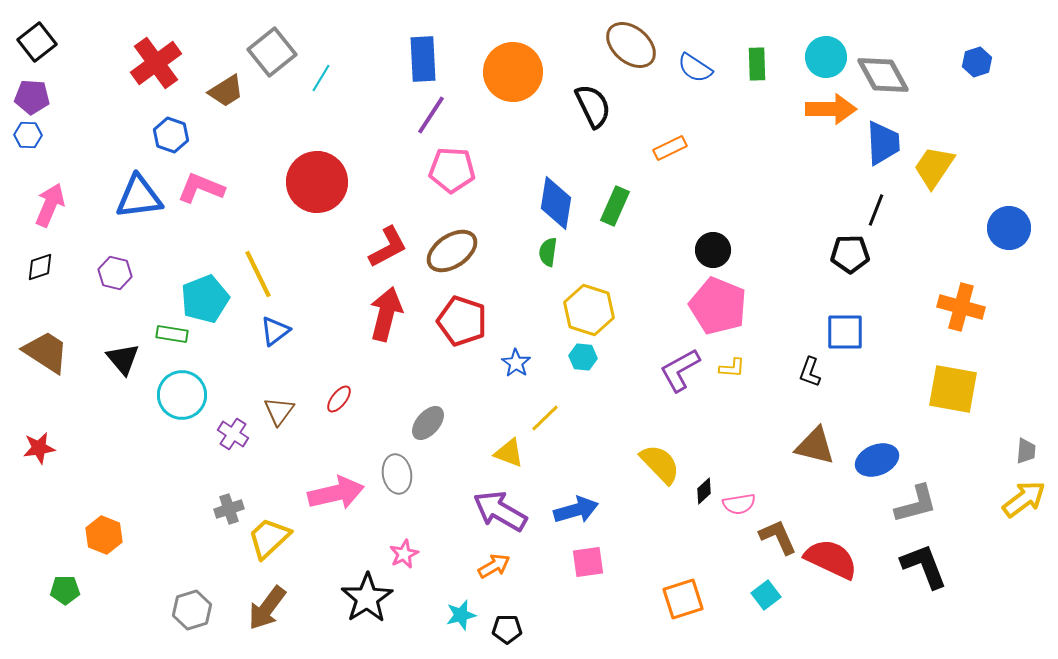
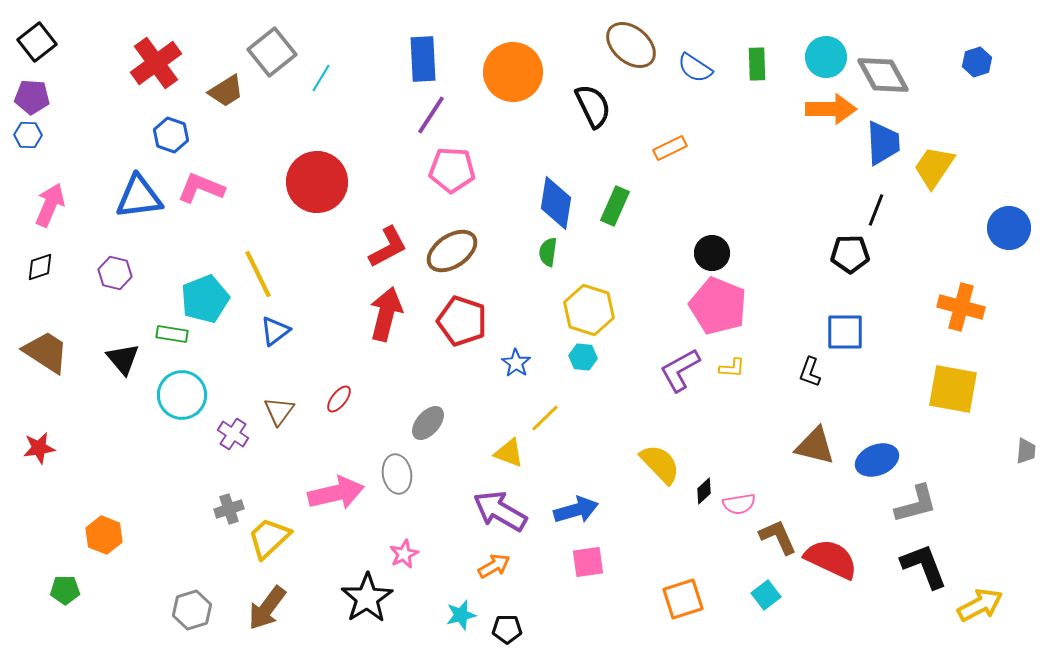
black circle at (713, 250): moved 1 px left, 3 px down
yellow arrow at (1024, 499): moved 44 px left, 106 px down; rotated 9 degrees clockwise
